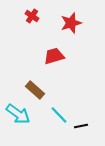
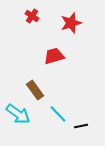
brown rectangle: rotated 12 degrees clockwise
cyan line: moved 1 px left, 1 px up
